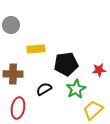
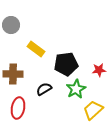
yellow rectangle: rotated 42 degrees clockwise
